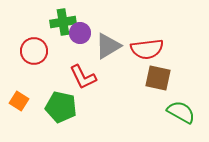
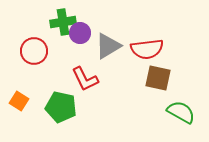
red L-shape: moved 2 px right, 2 px down
